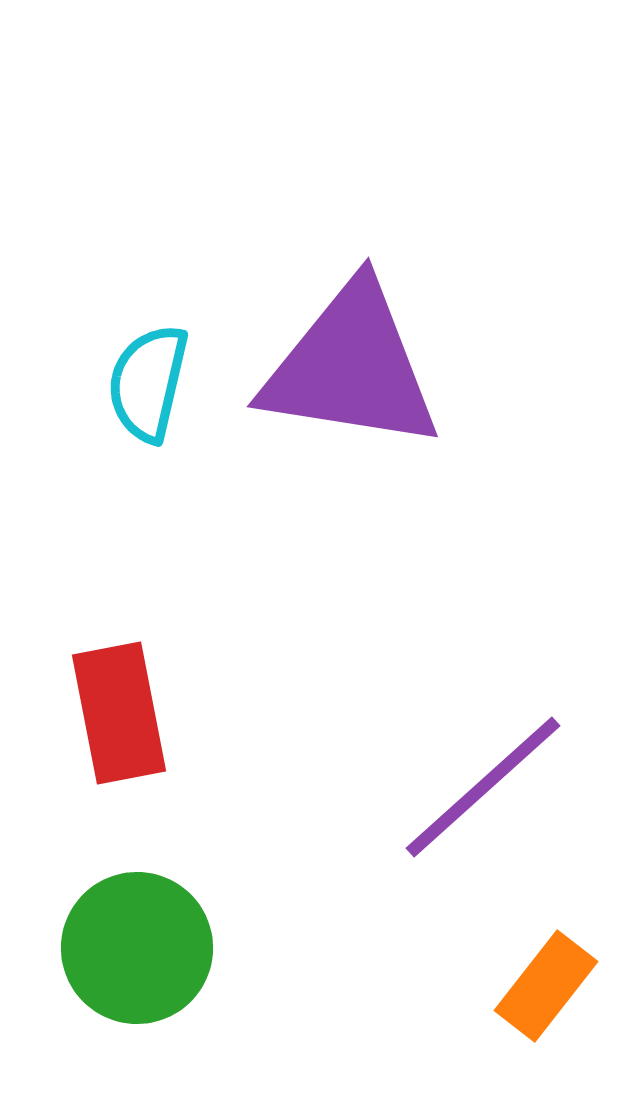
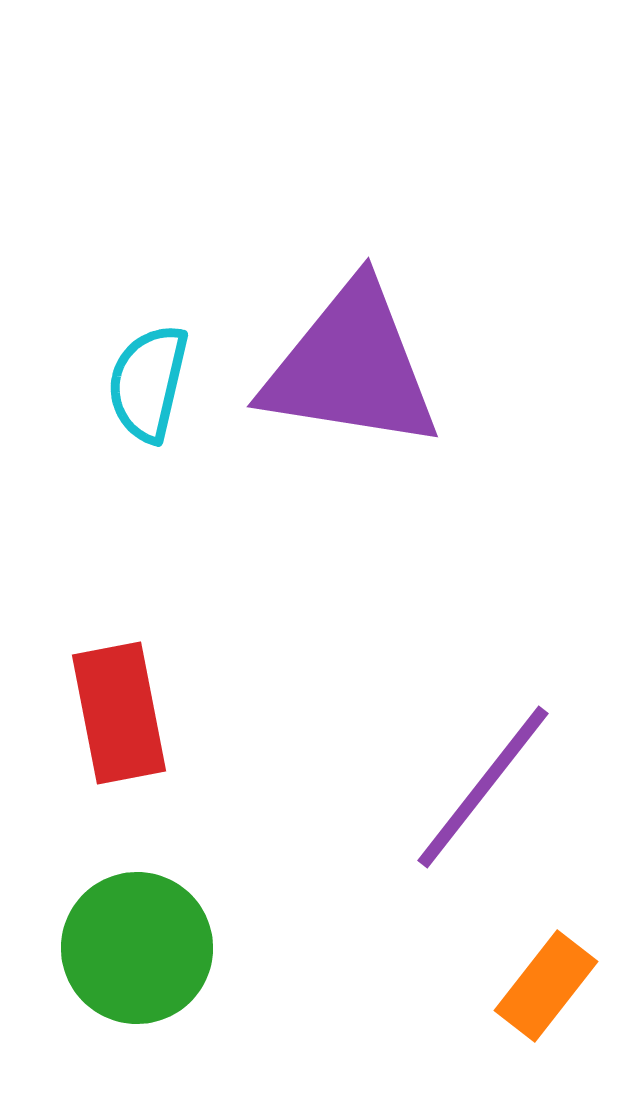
purple line: rotated 10 degrees counterclockwise
